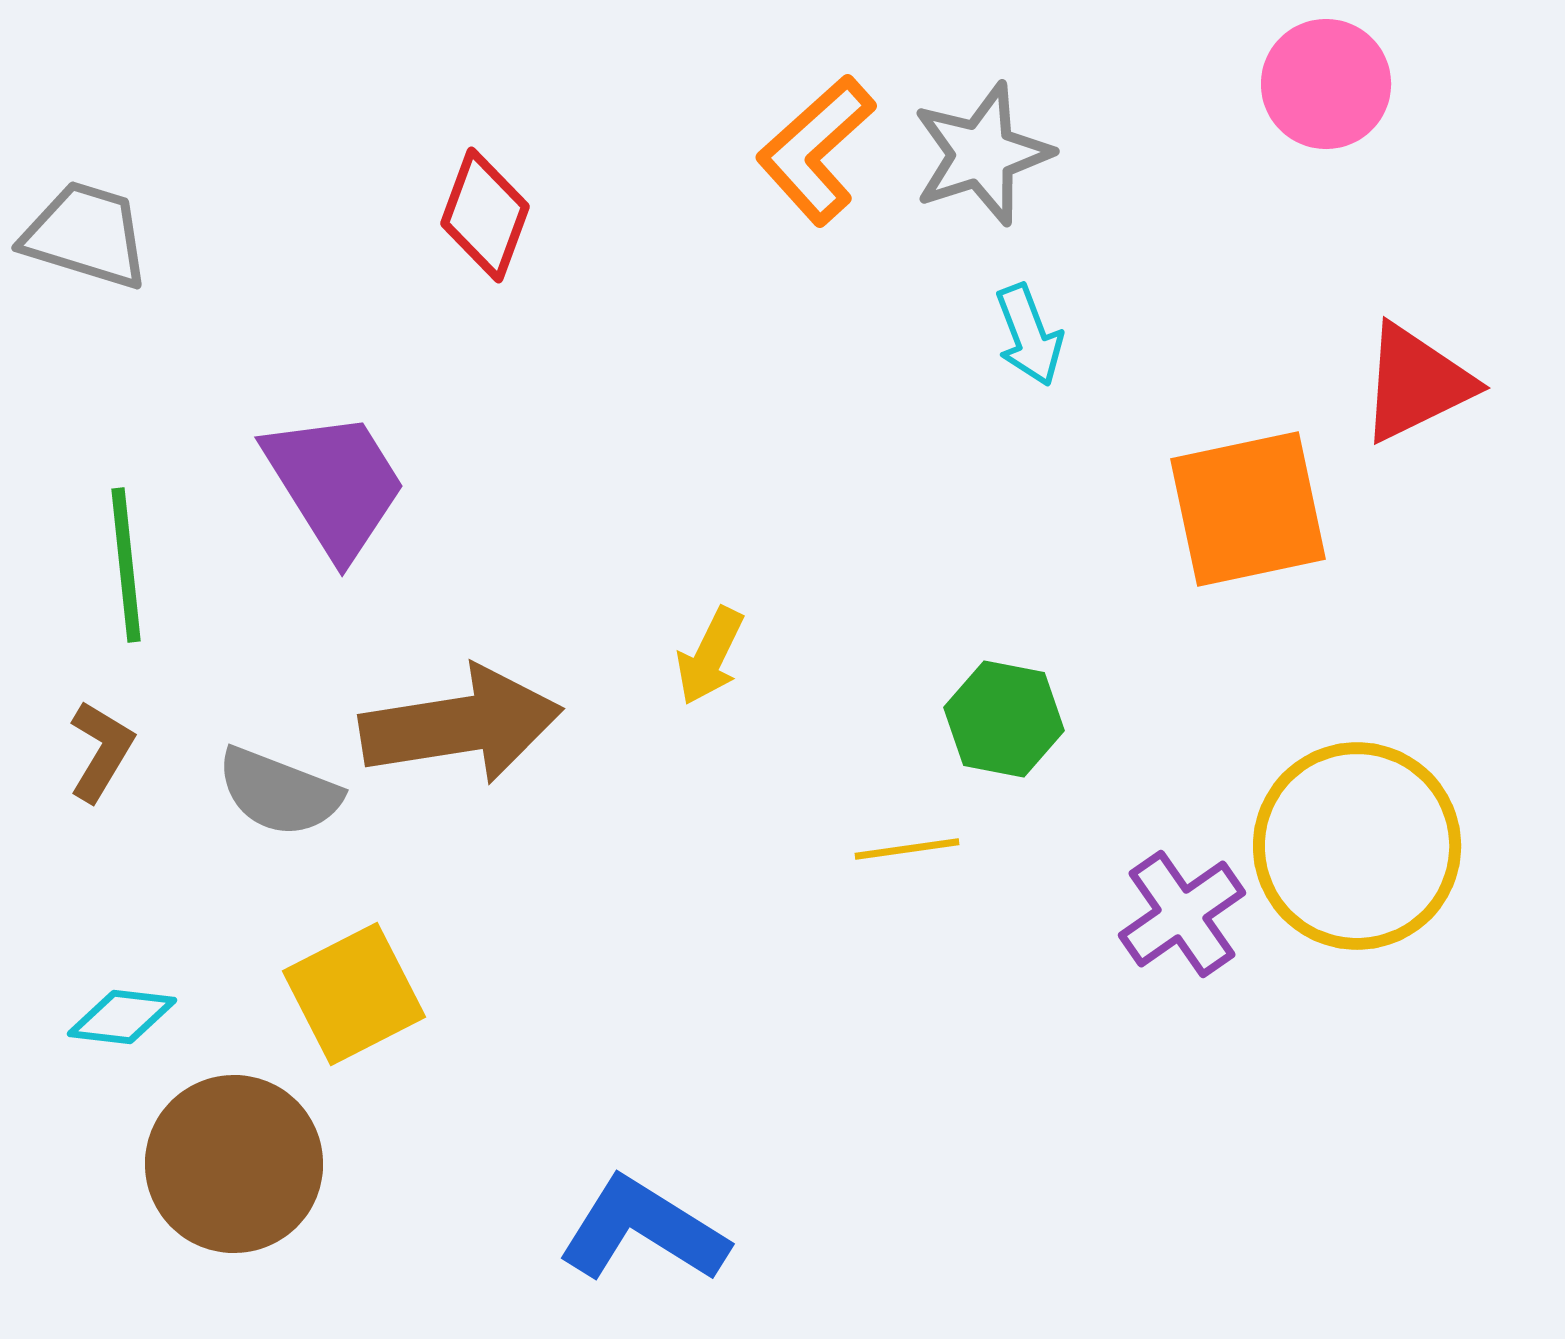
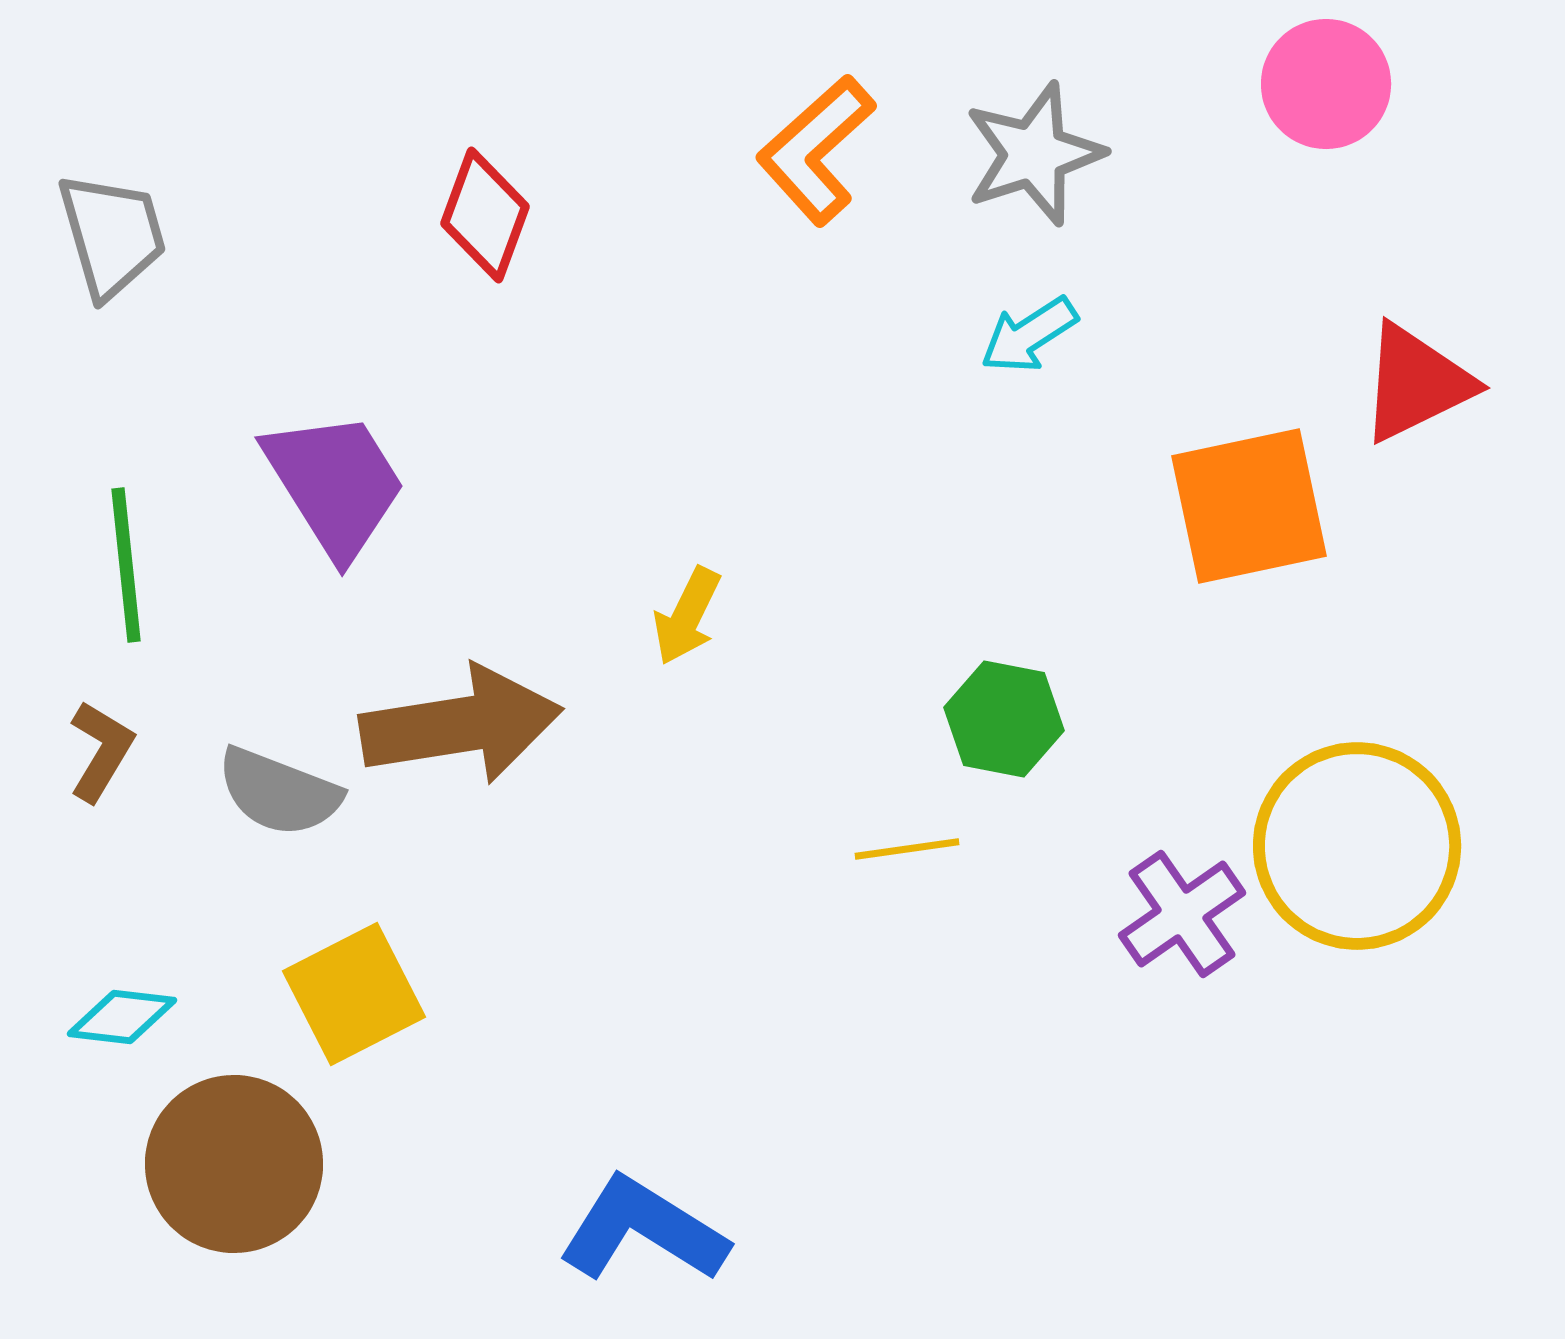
gray star: moved 52 px right
gray trapezoid: moved 26 px right; rotated 57 degrees clockwise
cyan arrow: rotated 78 degrees clockwise
orange square: moved 1 px right, 3 px up
yellow arrow: moved 23 px left, 40 px up
